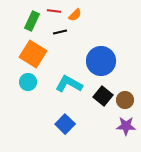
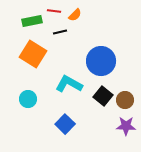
green rectangle: rotated 54 degrees clockwise
cyan circle: moved 17 px down
